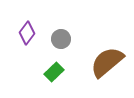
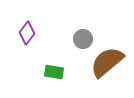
gray circle: moved 22 px right
green rectangle: rotated 54 degrees clockwise
